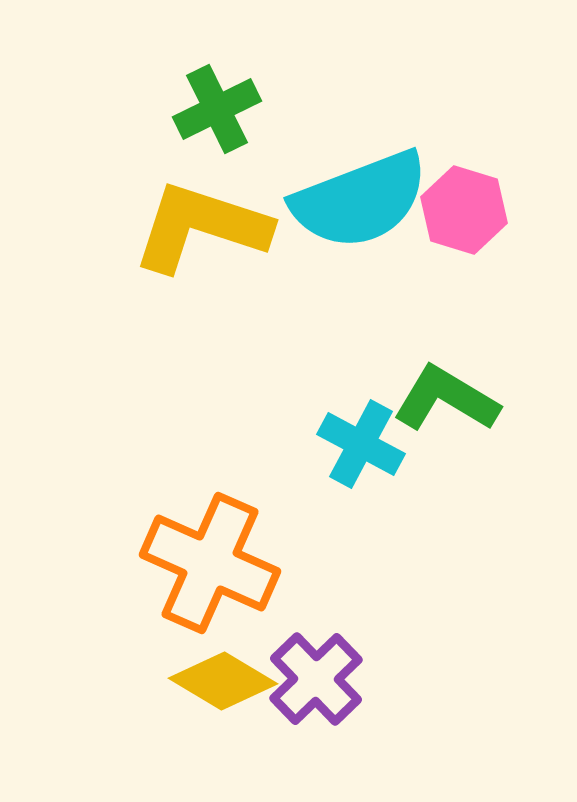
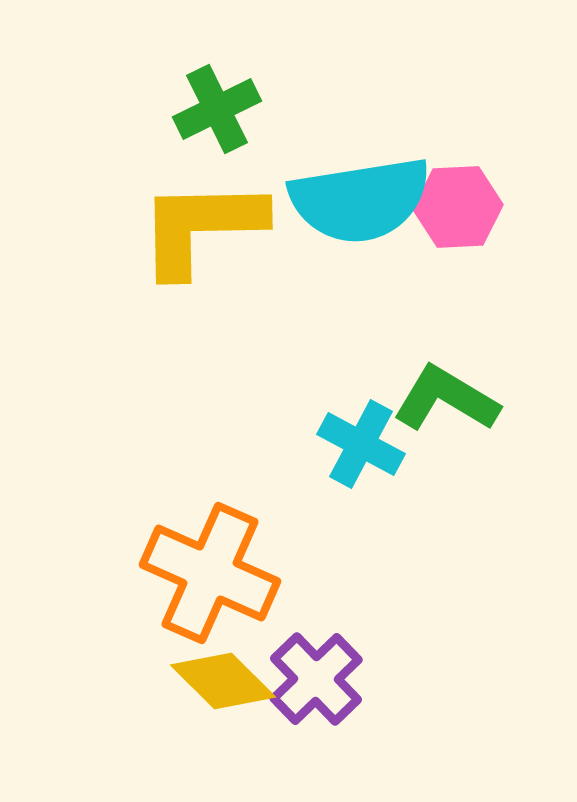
cyan semicircle: rotated 12 degrees clockwise
pink hexagon: moved 6 px left, 3 px up; rotated 20 degrees counterclockwise
yellow L-shape: rotated 19 degrees counterclockwise
orange cross: moved 10 px down
yellow diamond: rotated 14 degrees clockwise
